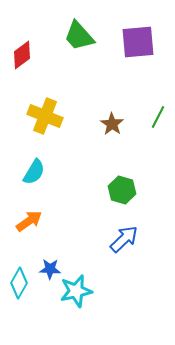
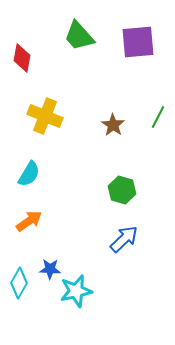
red diamond: moved 3 px down; rotated 44 degrees counterclockwise
brown star: moved 1 px right, 1 px down
cyan semicircle: moved 5 px left, 2 px down
